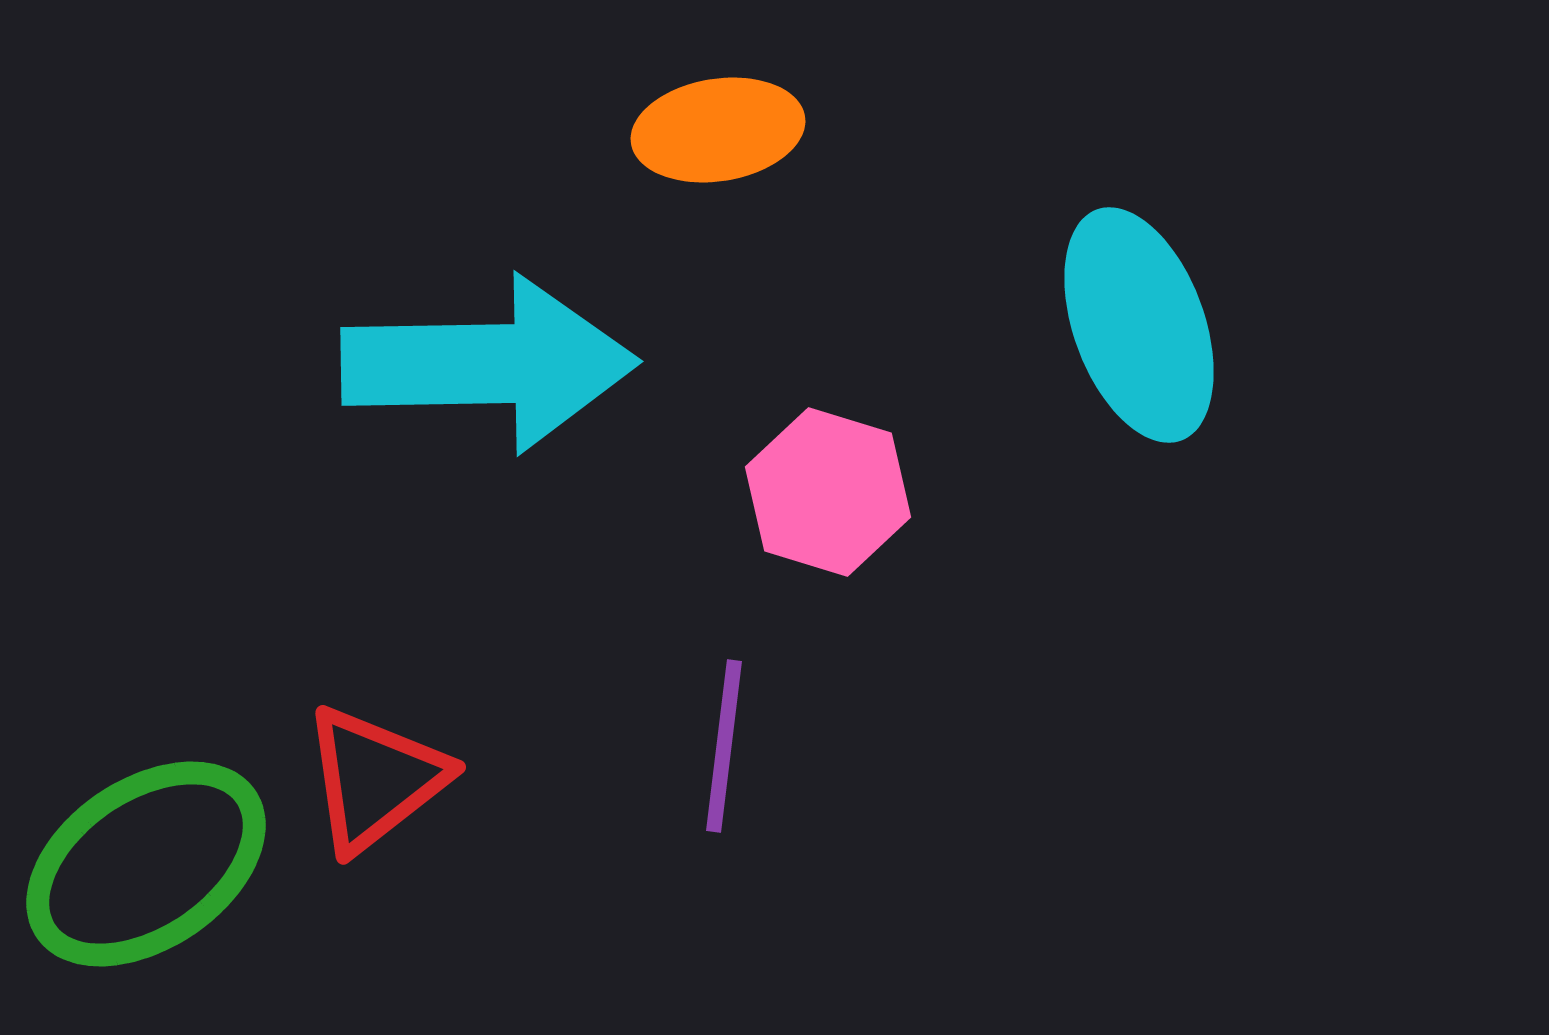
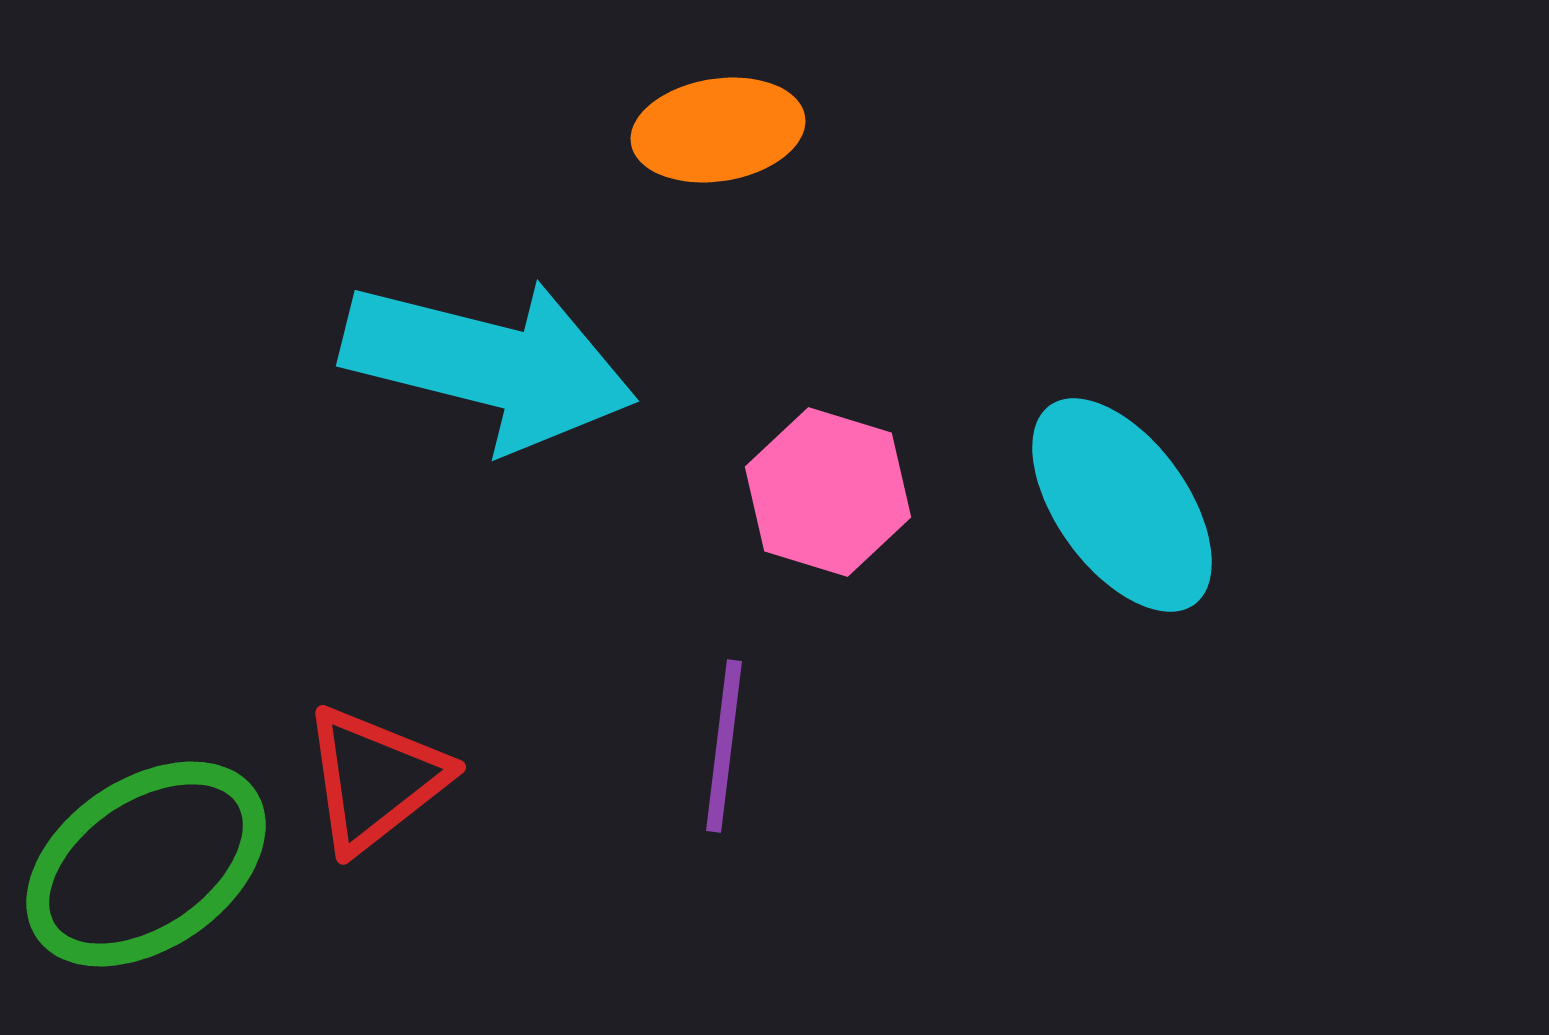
cyan ellipse: moved 17 px left, 180 px down; rotated 16 degrees counterclockwise
cyan arrow: rotated 15 degrees clockwise
